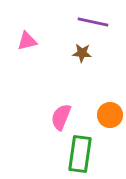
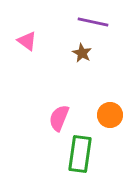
pink triangle: rotated 50 degrees clockwise
brown star: rotated 24 degrees clockwise
pink semicircle: moved 2 px left, 1 px down
